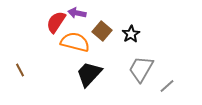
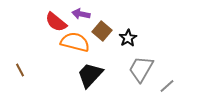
purple arrow: moved 4 px right, 1 px down
red semicircle: rotated 85 degrees counterclockwise
black star: moved 3 px left, 4 px down
black trapezoid: moved 1 px right, 1 px down
